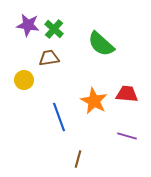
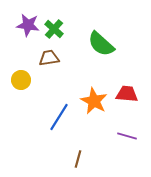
yellow circle: moved 3 px left
blue line: rotated 52 degrees clockwise
